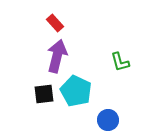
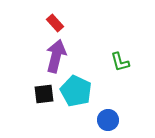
purple arrow: moved 1 px left
